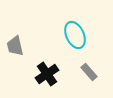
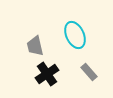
gray trapezoid: moved 20 px right
